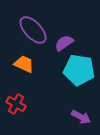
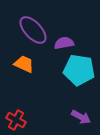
purple semicircle: rotated 24 degrees clockwise
red cross: moved 16 px down
